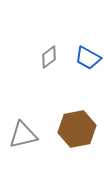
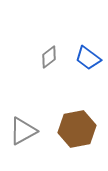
blue trapezoid: rotated 8 degrees clockwise
gray triangle: moved 4 px up; rotated 16 degrees counterclockwise
